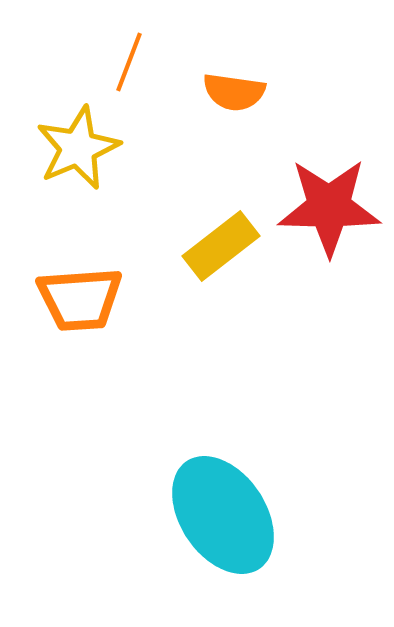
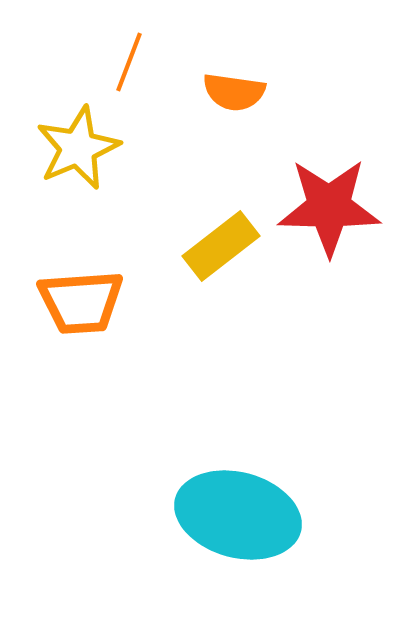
orange trapezoid: moved 1 px right, 3 px down
cyan ellipse: moved 15 px right; rotated 41 degrees counterclockwise
